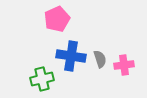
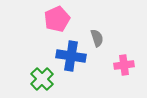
gray semicircle: moved 3 px left, 21 px up
green cross: rotated 30 degrees counterclockwise
